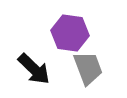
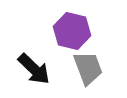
purple hexagon: moved 2 px right, 2 px up; rotated 6 degrees clockwise
